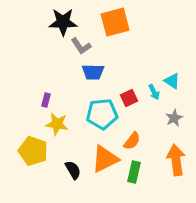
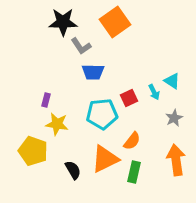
orange square: rotated 20 degrees counterclockwise
